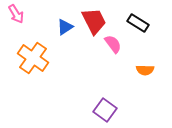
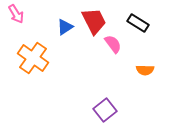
purple square: rotated 15 degrees clockwise
